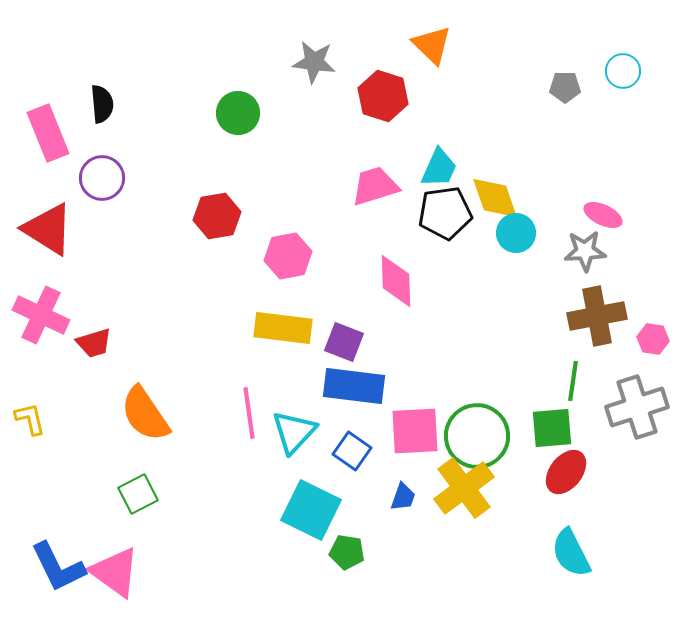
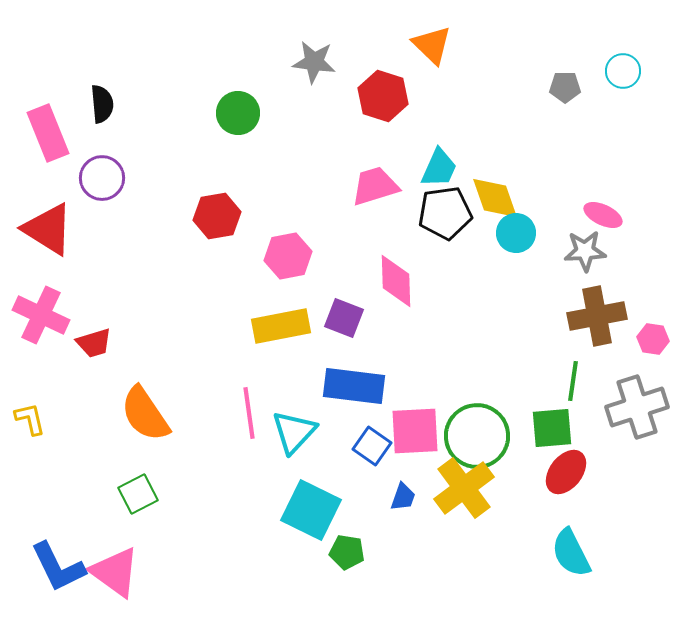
yellow rectangle at (283, 328): moved 2 px left, 2 px up; rotated 18 degrees counterclockwise
purple square at (344, 342): moved 24 px up
blue square at (352, 451): moved 20 px right, 5 px up
